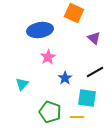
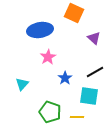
cyan square: moved 2 px right, 2 px up
